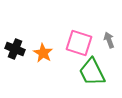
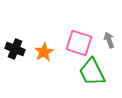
orange star: moved 1 px right, 1 px up; rotated 12 degrees clockwise
